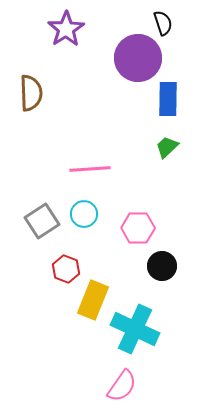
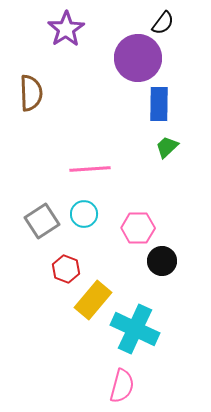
black semicircle: rotated 55 degrees clockwise
blue rectangle: moved 9 px left, 5 px down
black circle: moved 5 px up
yellow rectangle: rotated 18 degrees clockwise
pink semicircle: rotated 20 degrees counterclockwise
